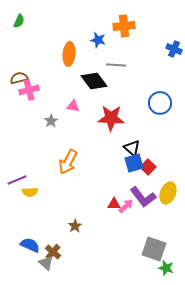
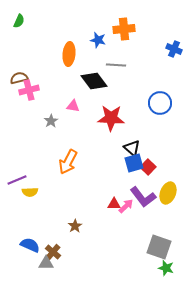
orange cross: moved 3 px down
gray square: moved 5 px right, 2 px up
gray triangle: rotated 42 degrees counterclockwise
